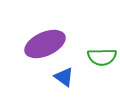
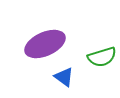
green semicircle: rotated 16 degrees counterclockwise
